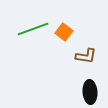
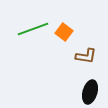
black ellipse: rotated 20 degrees clockwise
